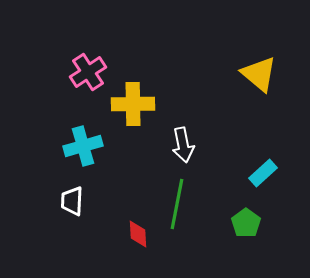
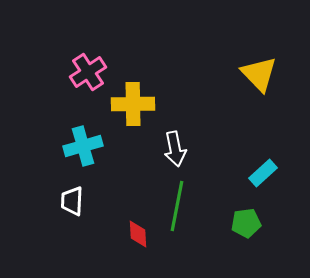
yellow triangle: rotated 6 degrees clockwise
white arrow: moved 8 px left, 4 px down
green line: moved 2 px down
green pentagon: rotated 28 degrees clockwise
